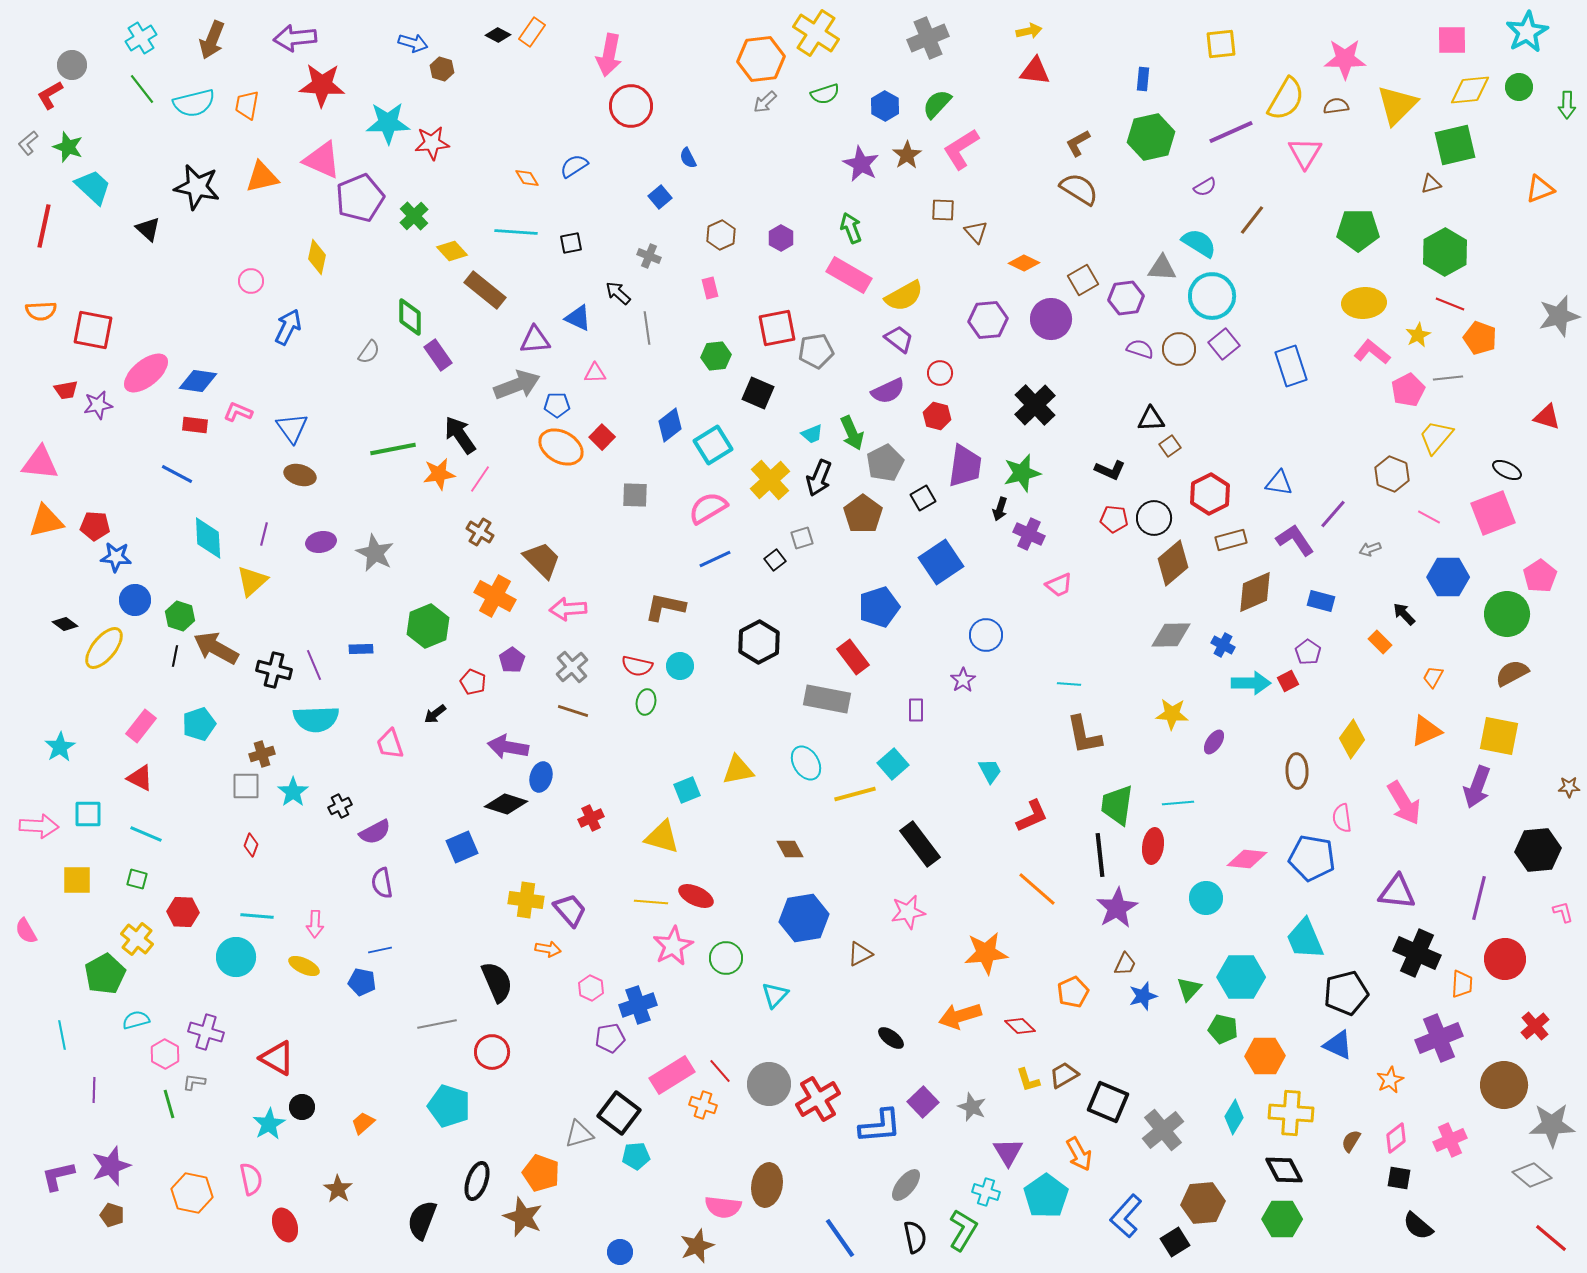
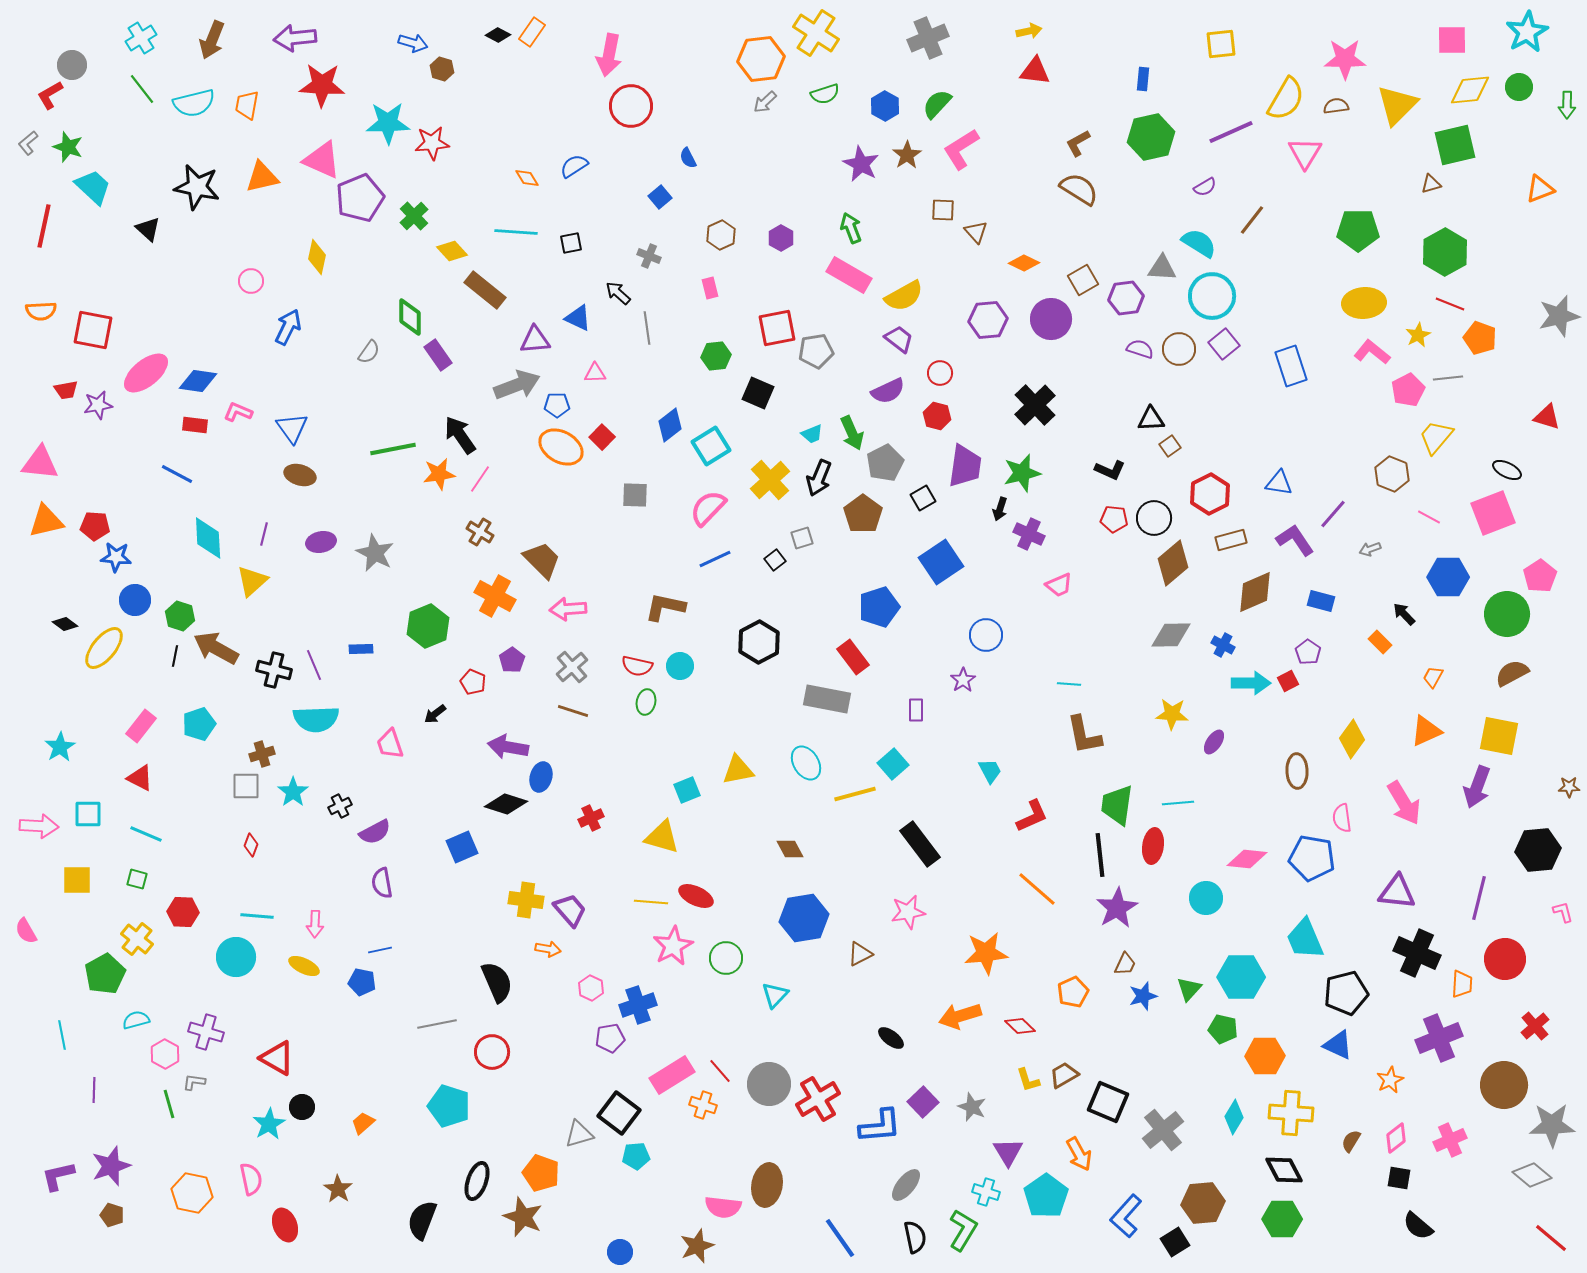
cyan square at (713, 445): moved 2 px left, 1 px down
pink semicircle at (708, 508): rotated 15 degrees counterclockwise
